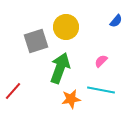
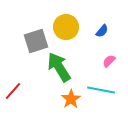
blue semicircle: moved 14 px left, 10 px down
pink semicircle: moved 8 px right
green arrow: moved 1 px left, 1 px up; rotated 52 degrees counterclockwise
orange star: rotated 24 degrees counterclockwise
